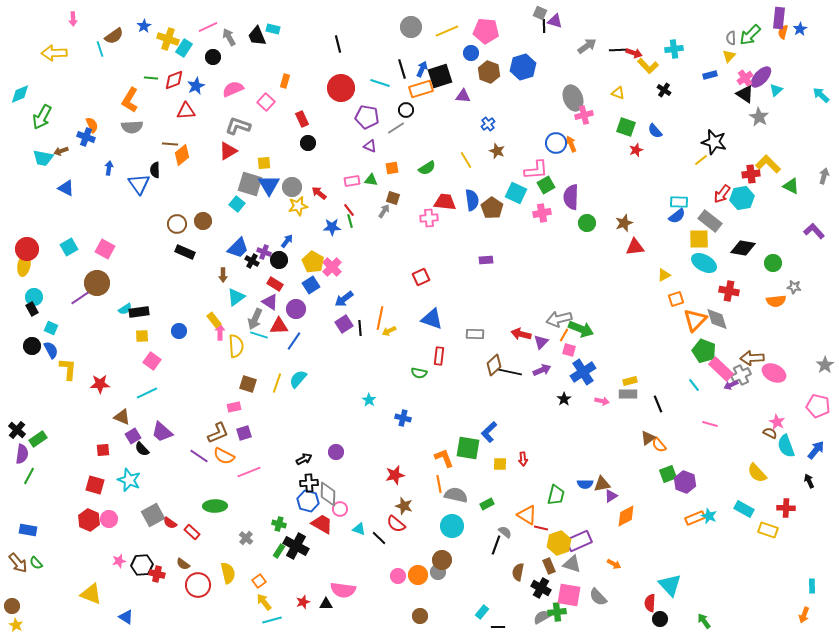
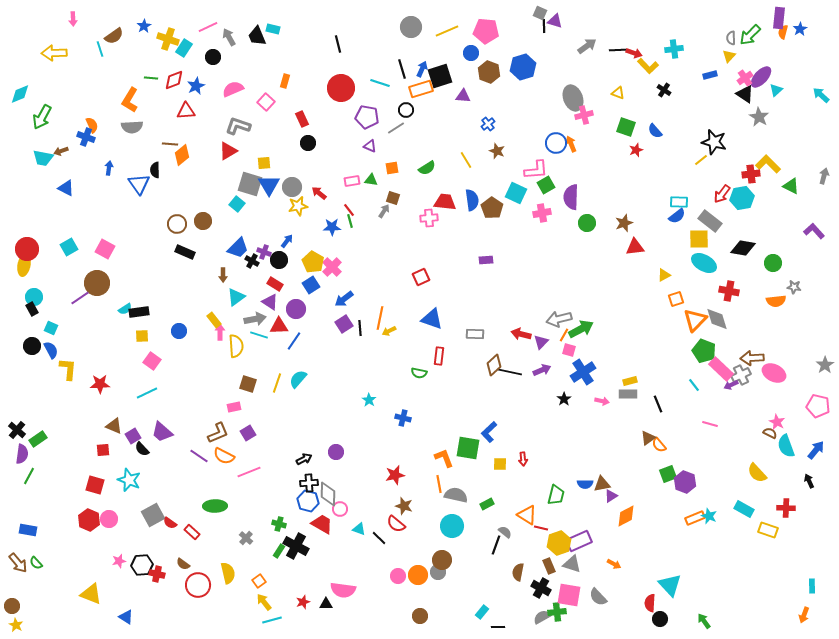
gray arrow at (255, 319): rotated 125 degrees counterclockwise
green arrow at (581, 329): rotated 50 degrees counterclockwise
brown triangle at (122, 417): moved 8 px left, 9 px down
purple square at (244, 433): moved 4 px right; rotated 14 degrees counterclockwise
